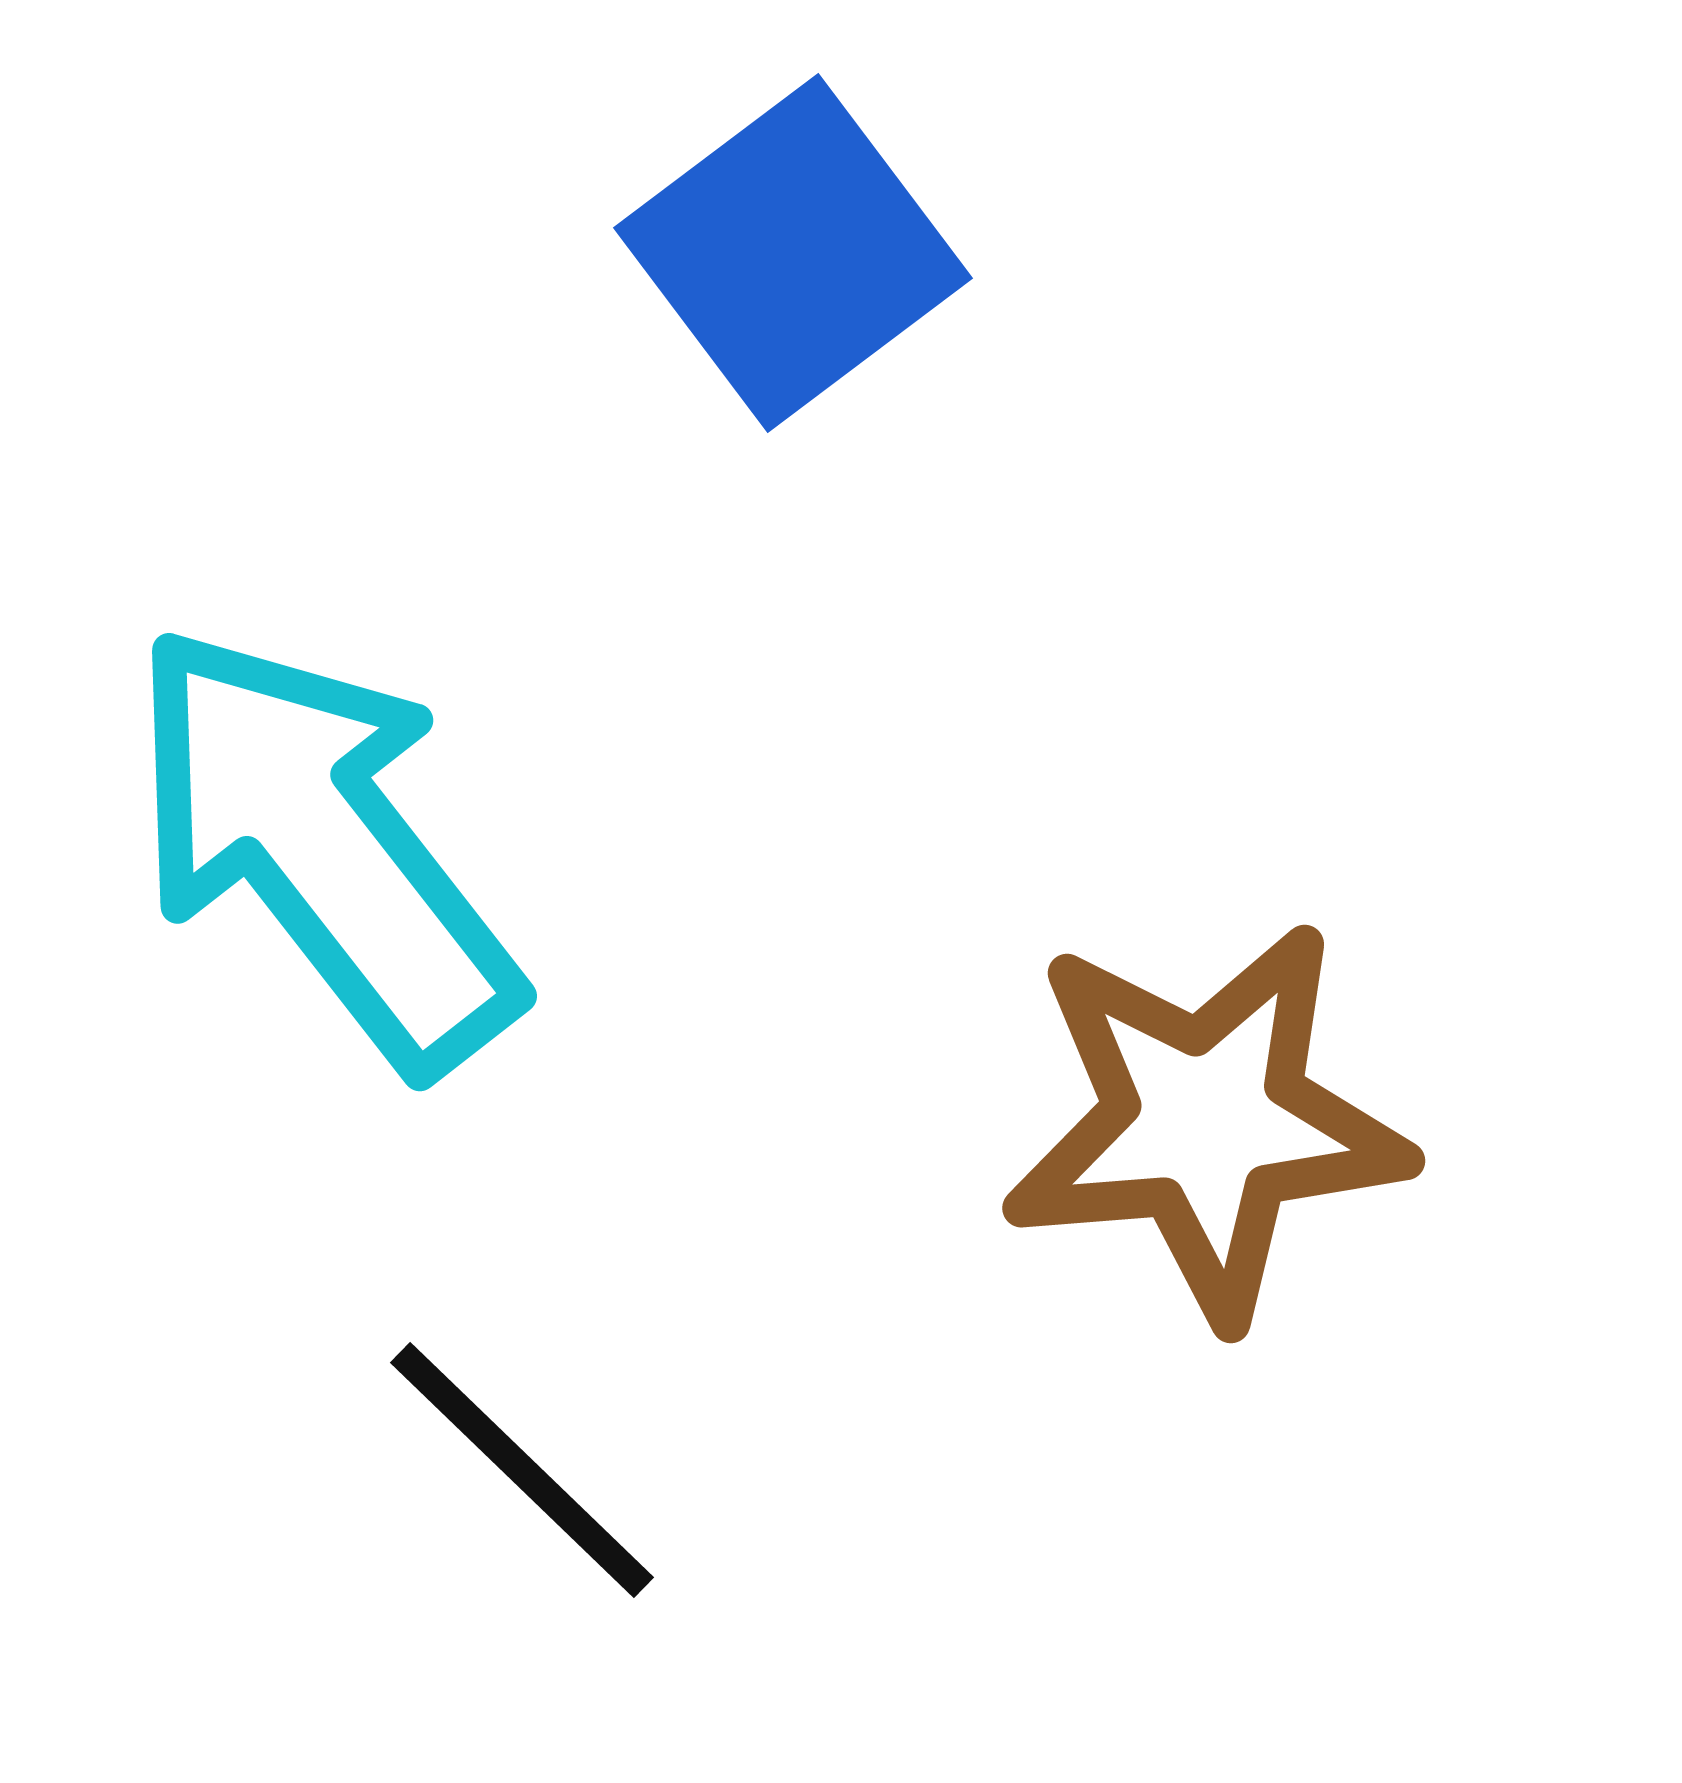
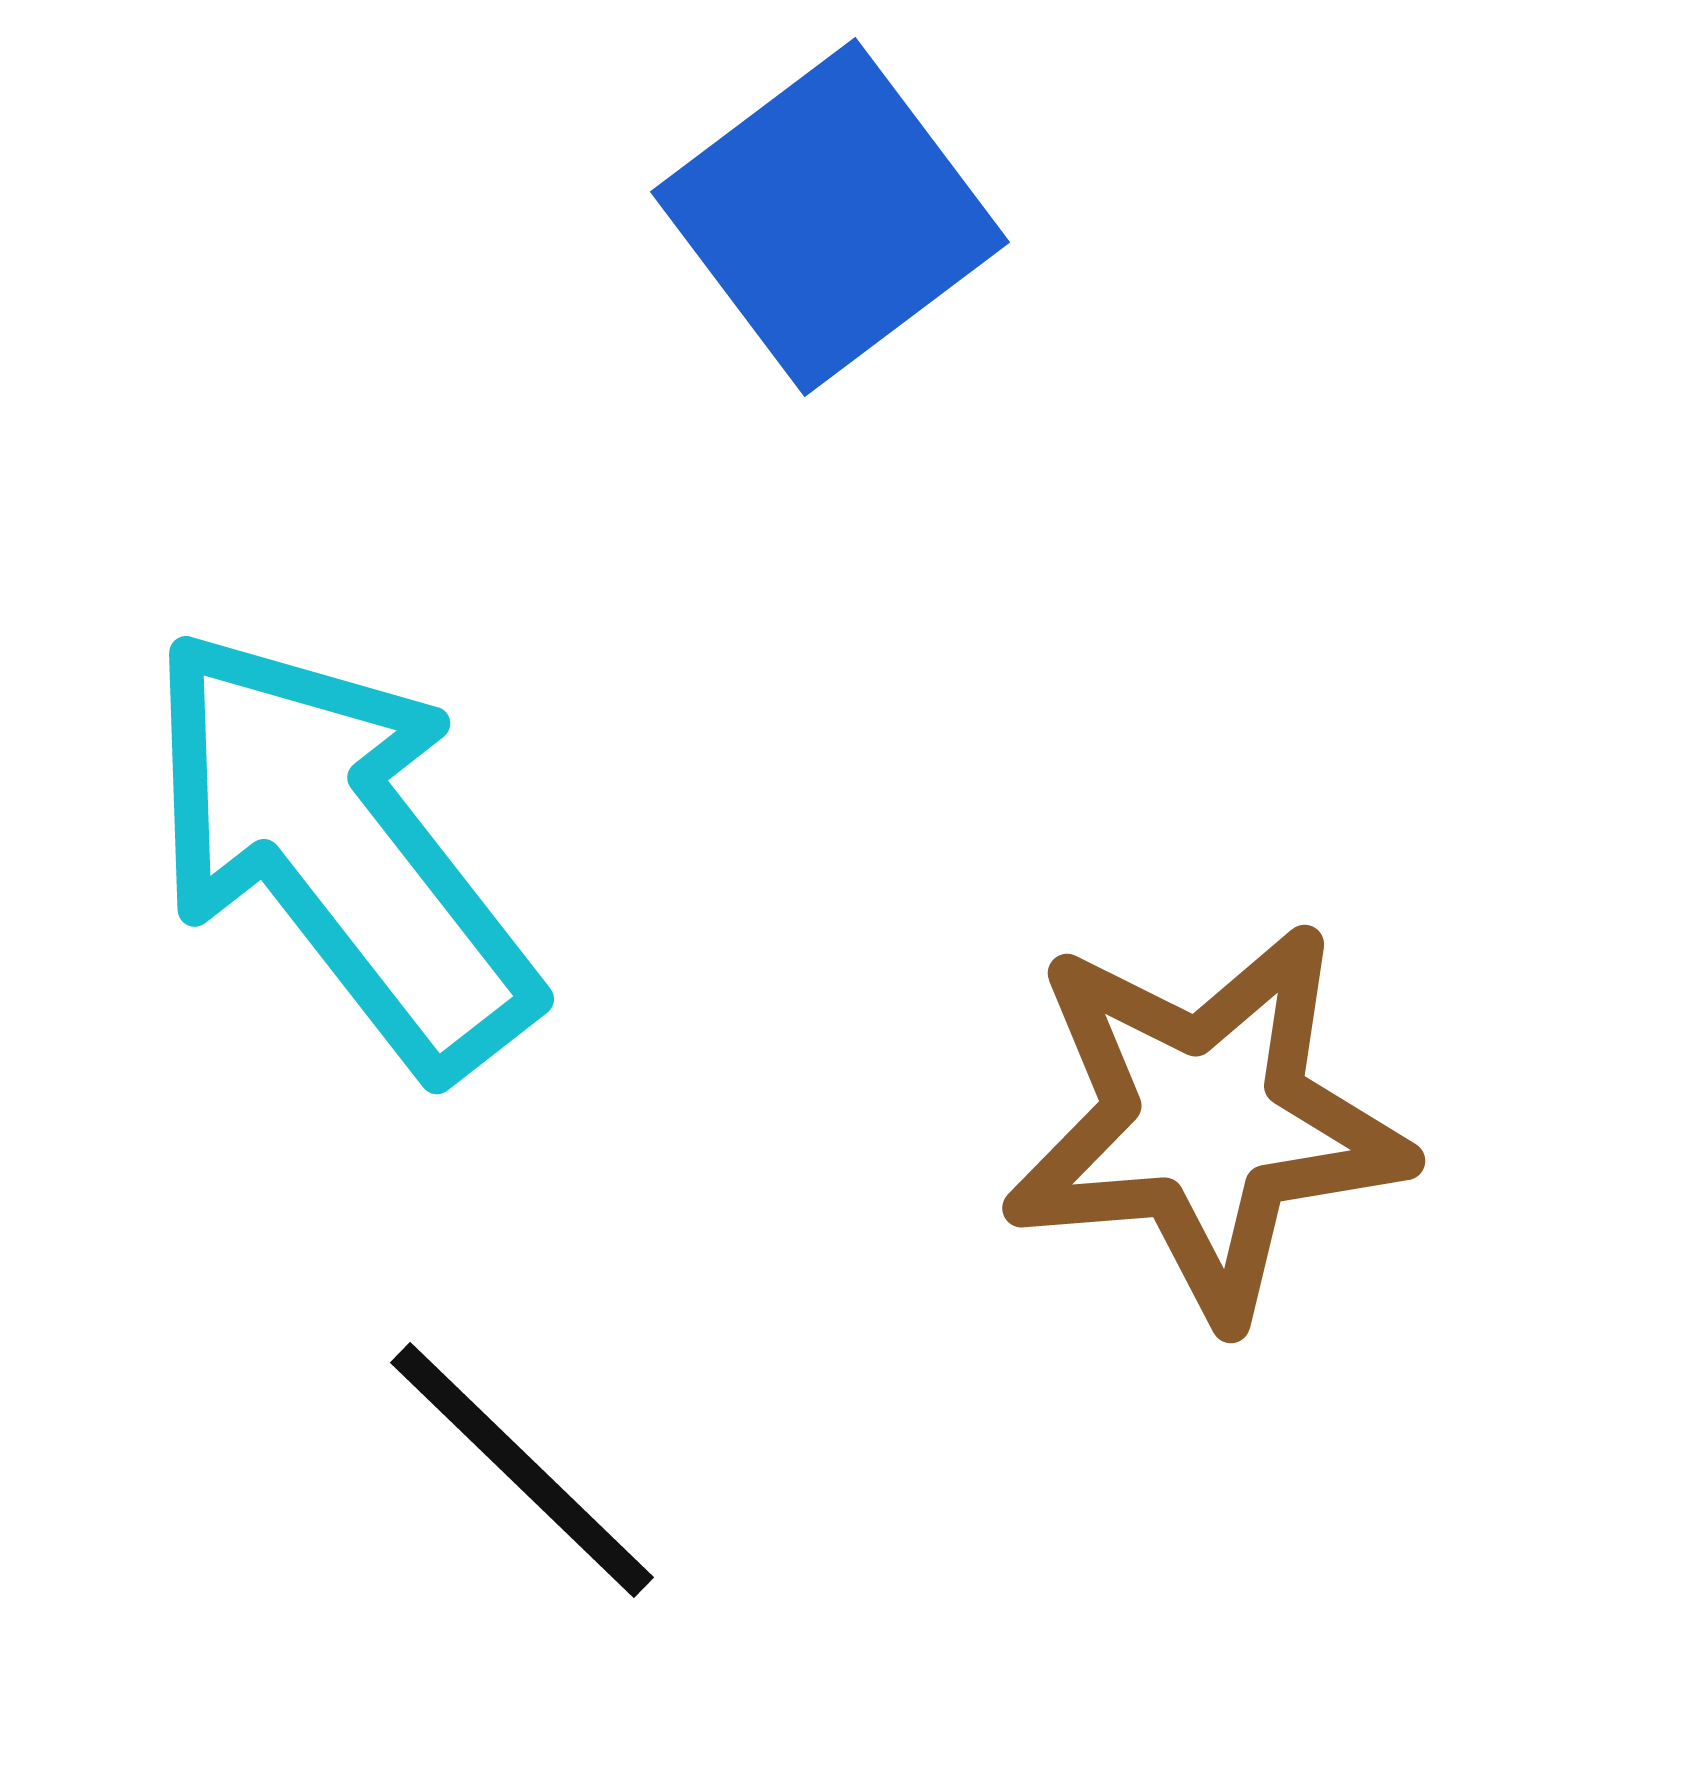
blue square: moved 37 px right, 36 px up
cyan arrow: moved 17 px right, 3 px down
